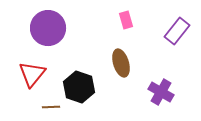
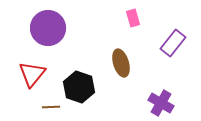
pink rectangle: moved 7 px right, 2 px up
purple rectangle: moved 4 px left, 12 px down
purple cross: moved 11 px down
